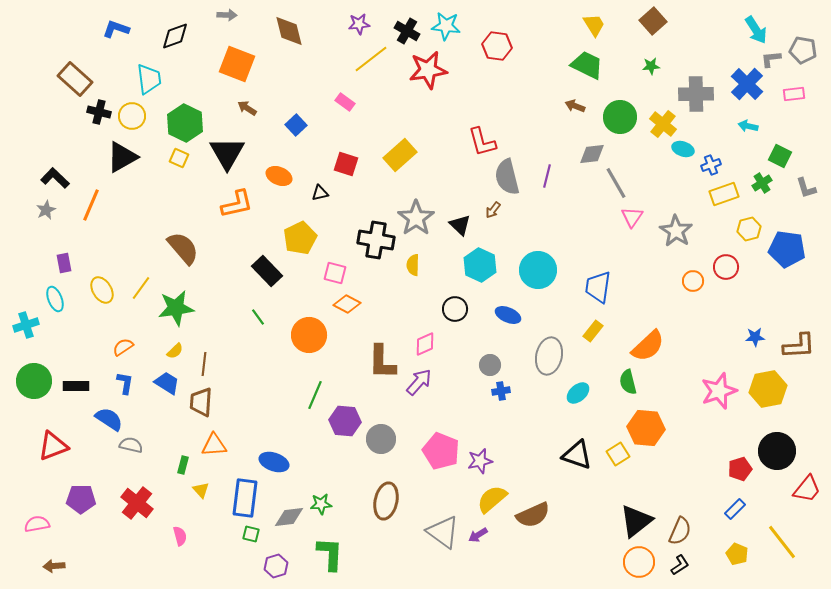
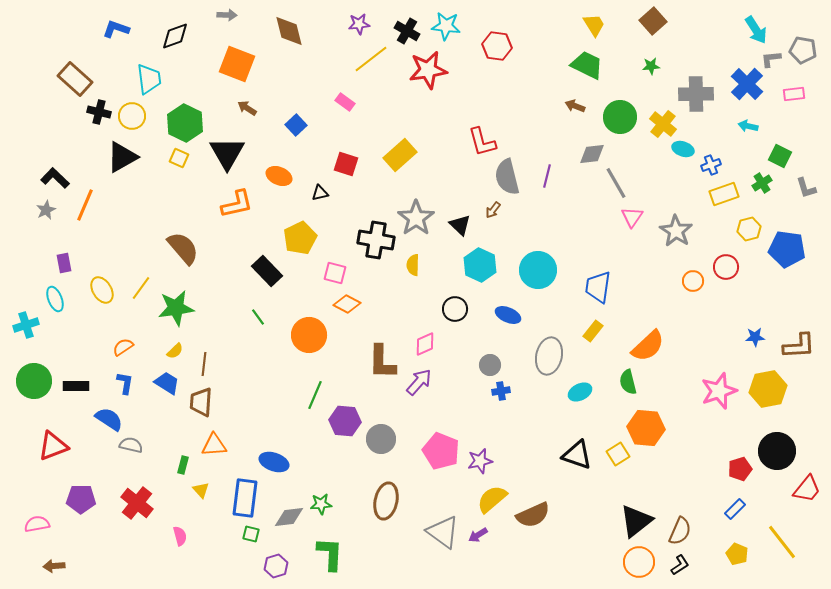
orange line at (91, 205): moved 6 px left
cyan ellipse at (578, 393): moved 2 px right, 1 px up; rotated 15 degrees clockwise
